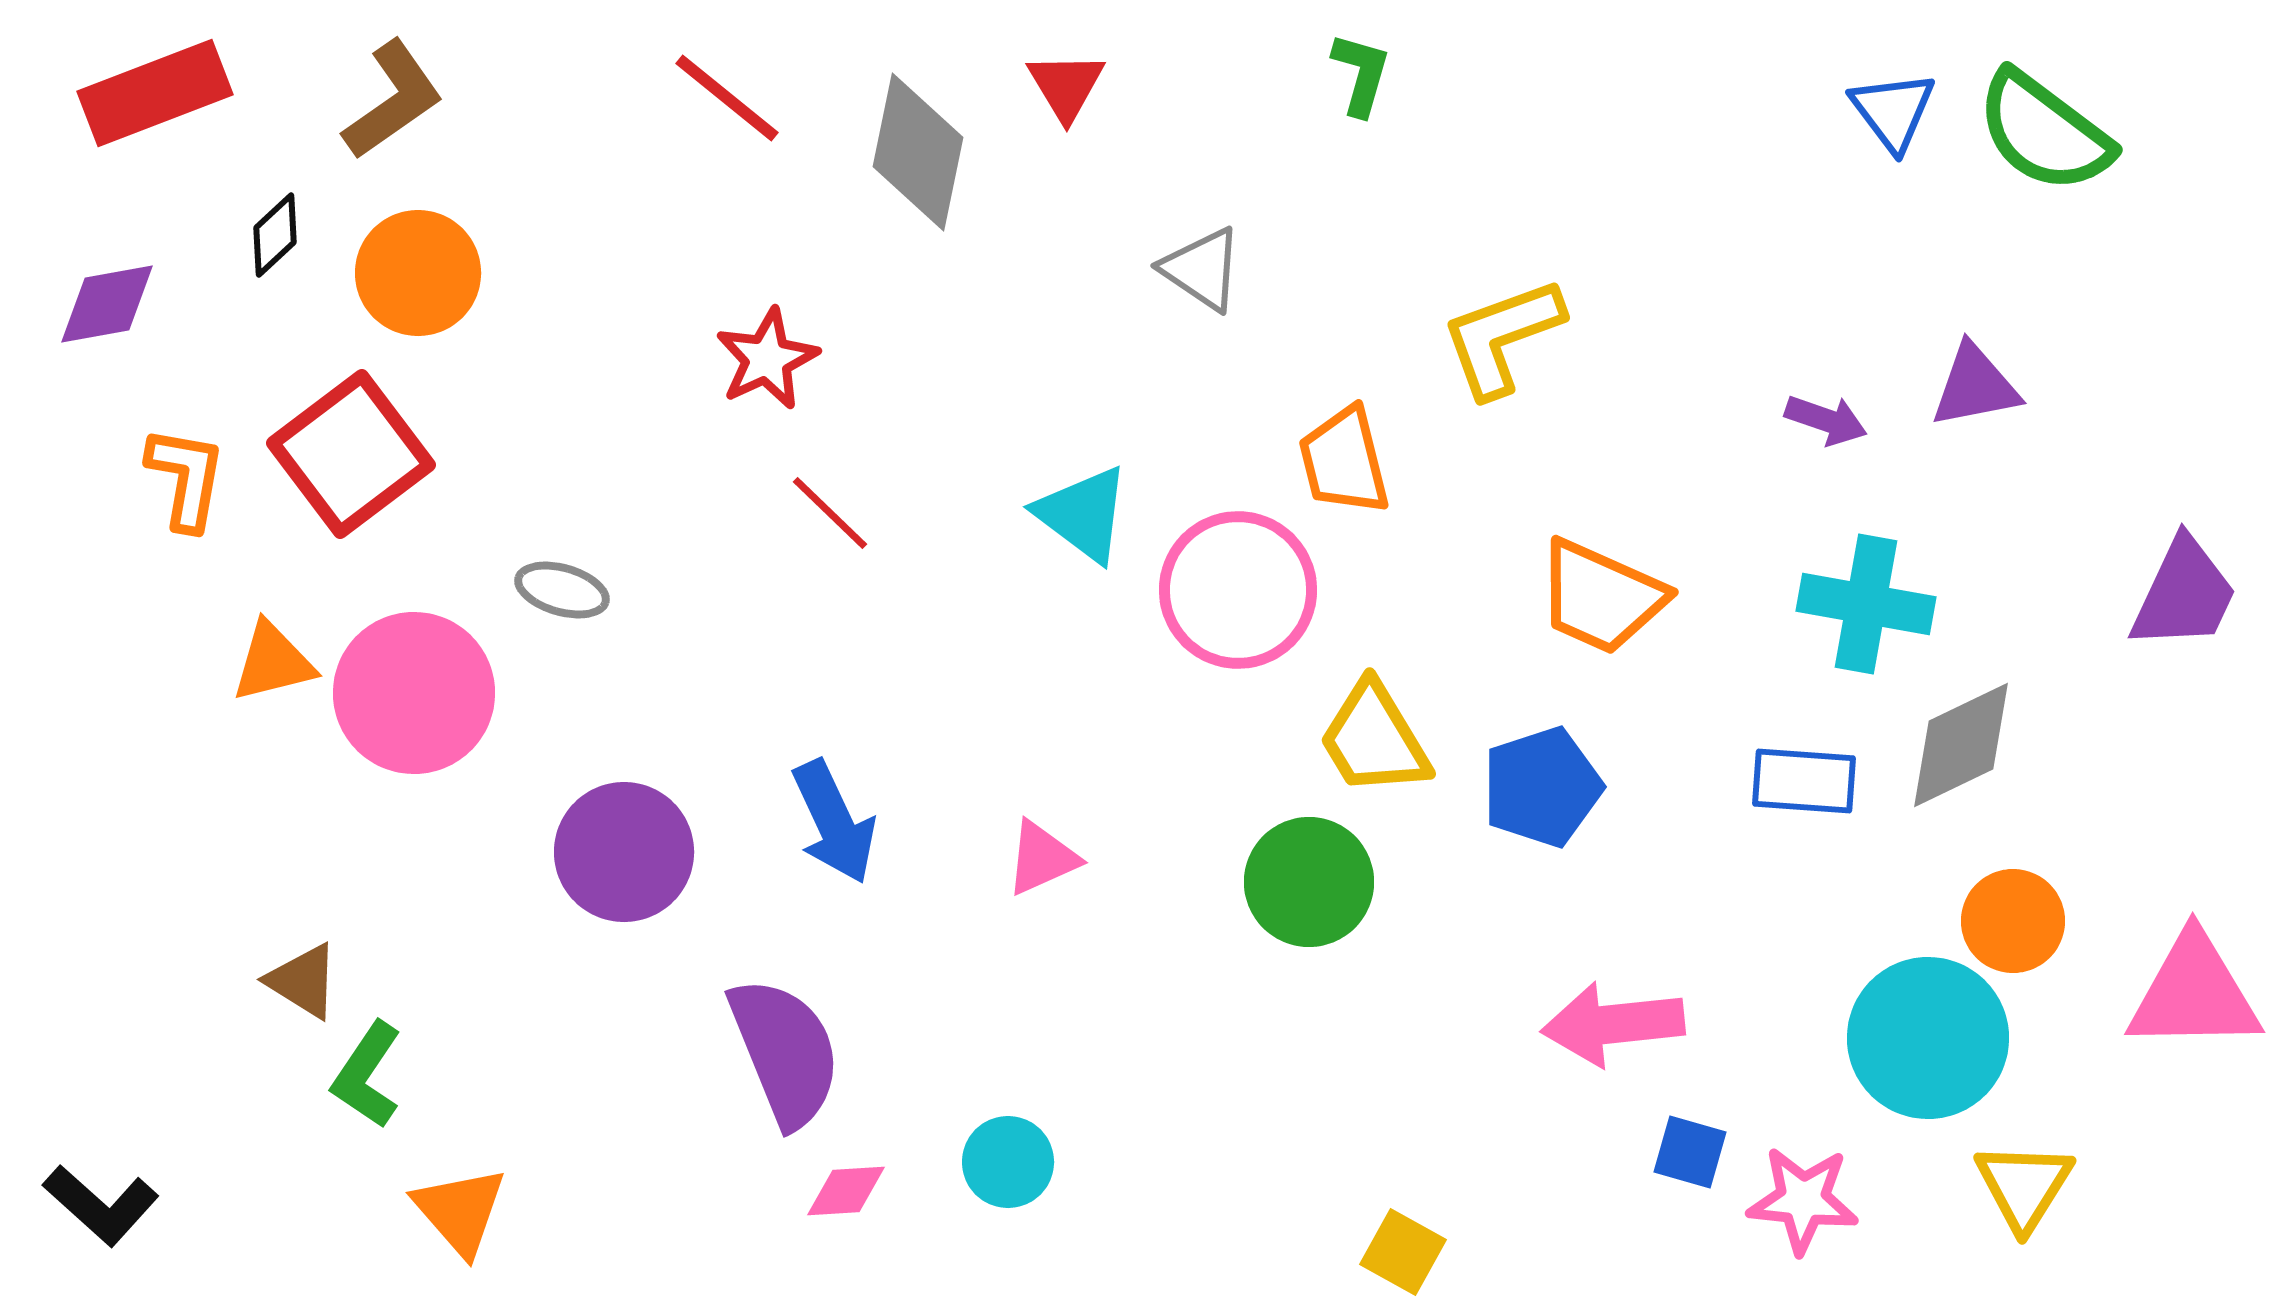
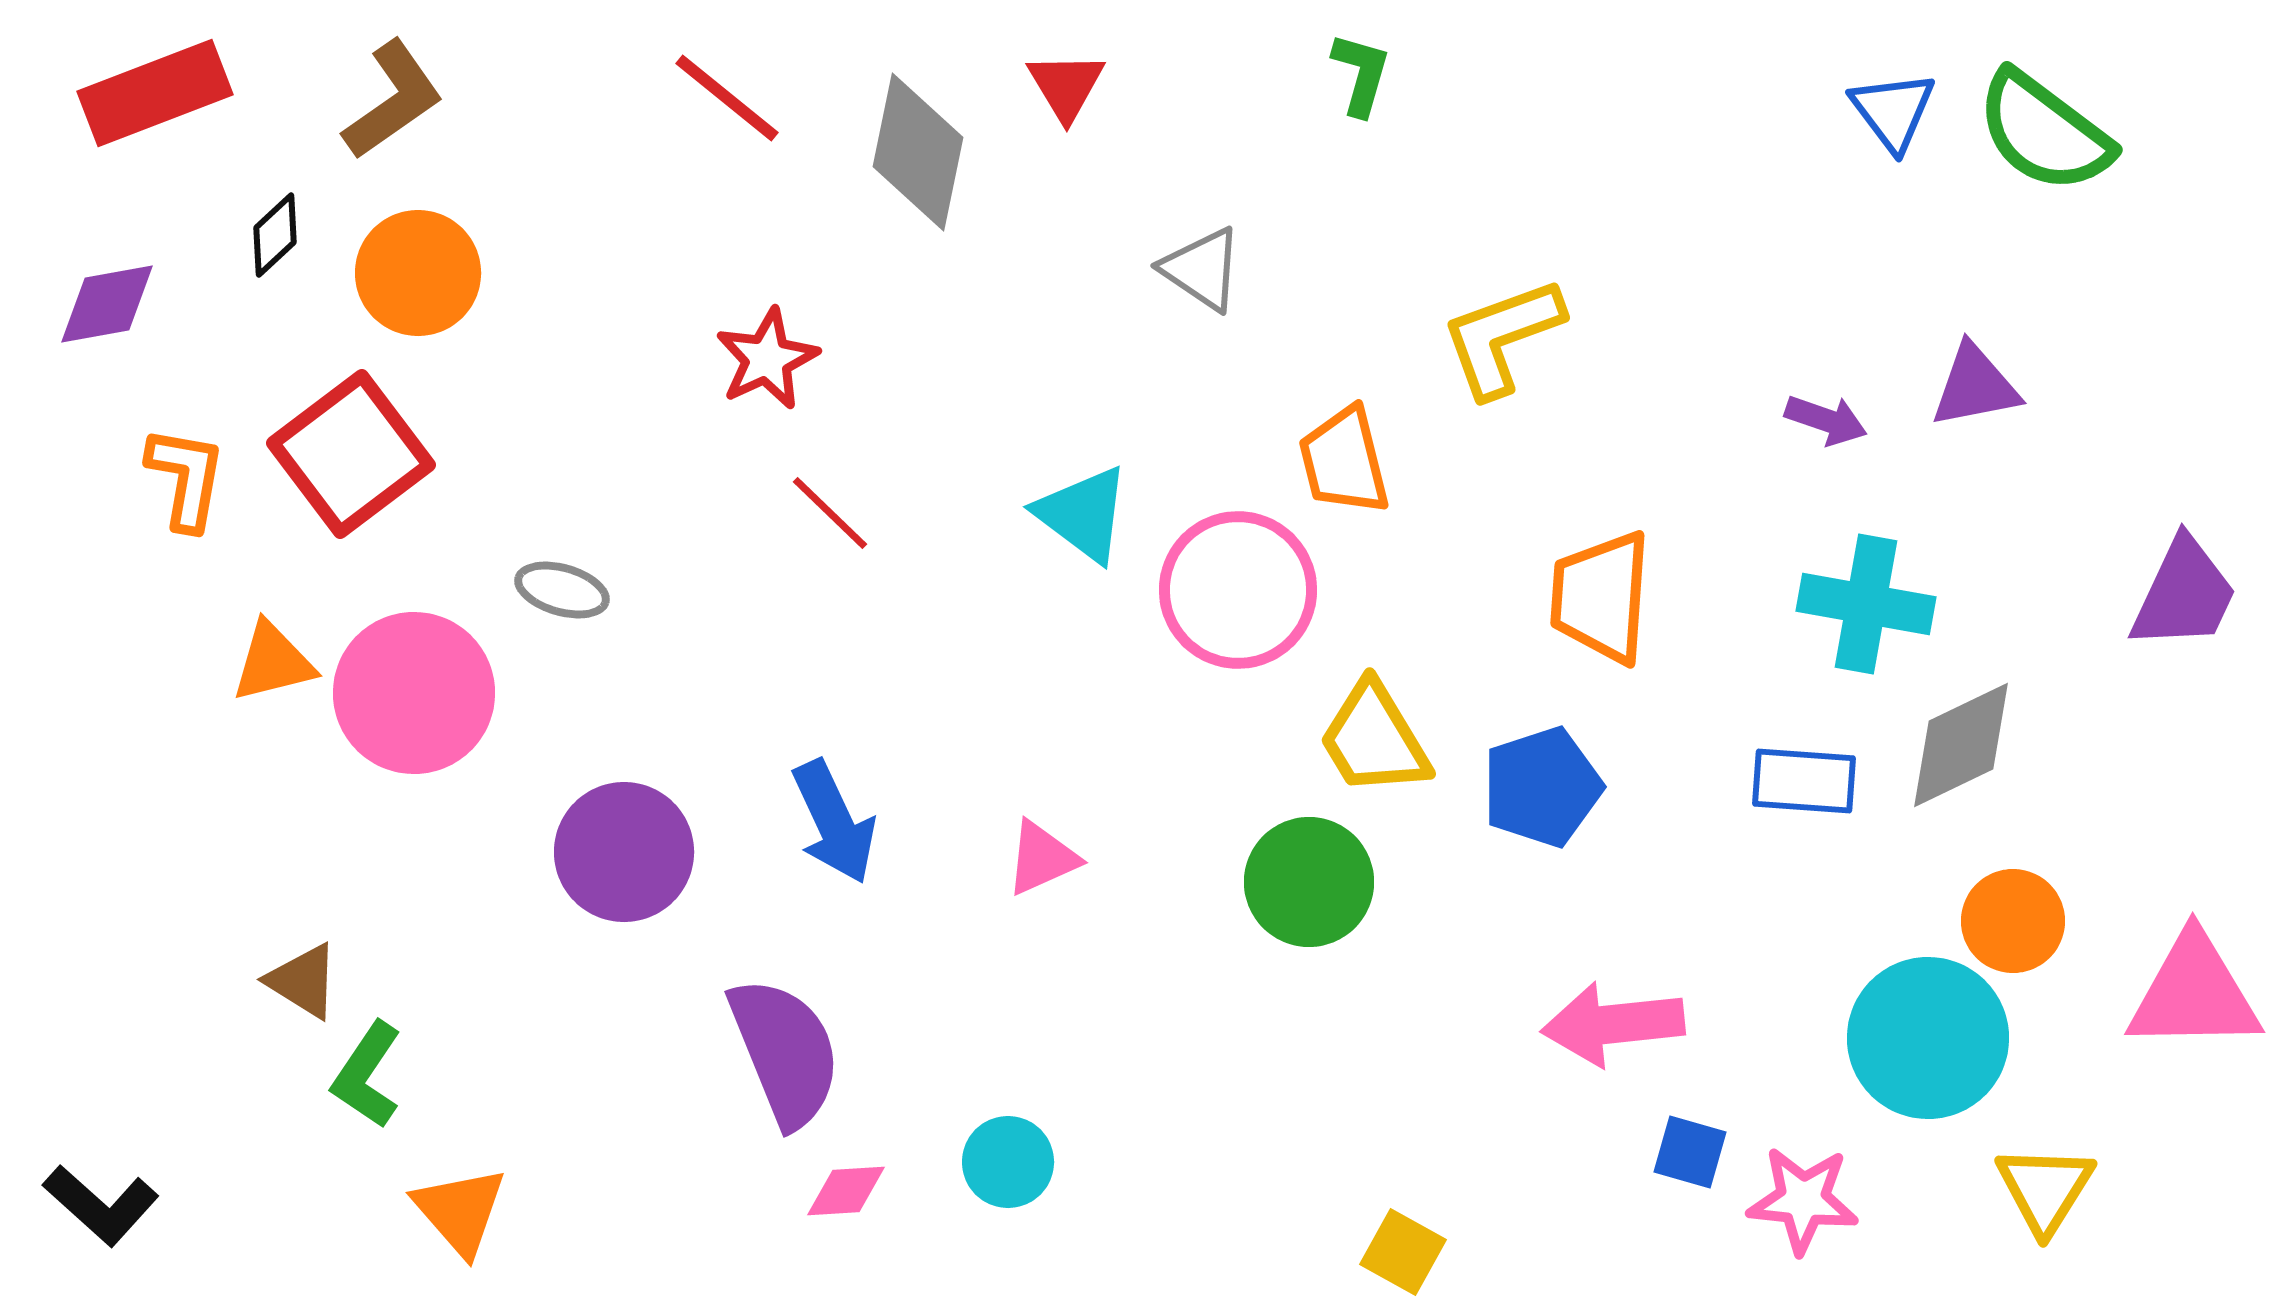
orange trapezoid at (1601, 597): rotated 70 degrees clockwise
yellow triangle at (2024, 1186): moved 21 px right, 3 px down
